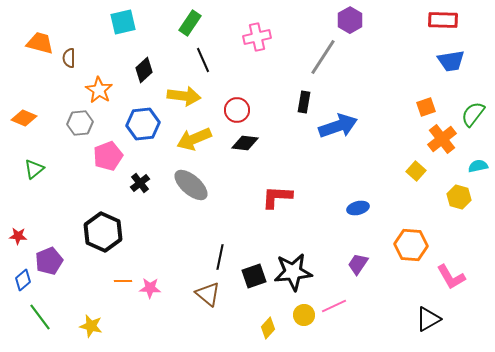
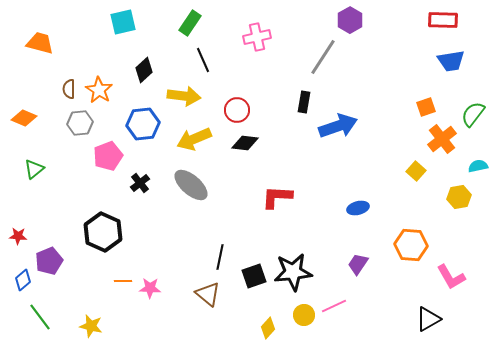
brown semicircle at (69, 58): moved 31 px down
yellow hexagon at (459, 197): rotated 25 degrees counterclockwise
